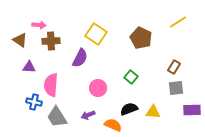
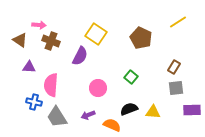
brown cross: rotated 24 degrees clockwise
purple semicircle: moved 2 px up
orange semicircle: moved 1 px left
